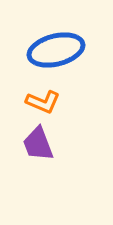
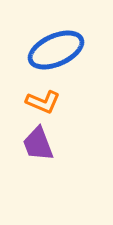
blue ellipse: rotated 10 degrees counterclockwise
